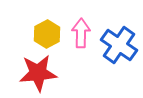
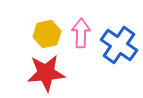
yellow hexagon: rotated 16 degrees clockwise
red star: moved 8 px right
